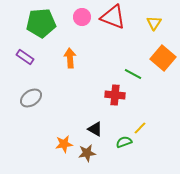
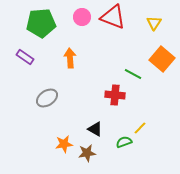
orange square: moved 1 px left, 1 px down
gray ellipse: moved 16 px right
